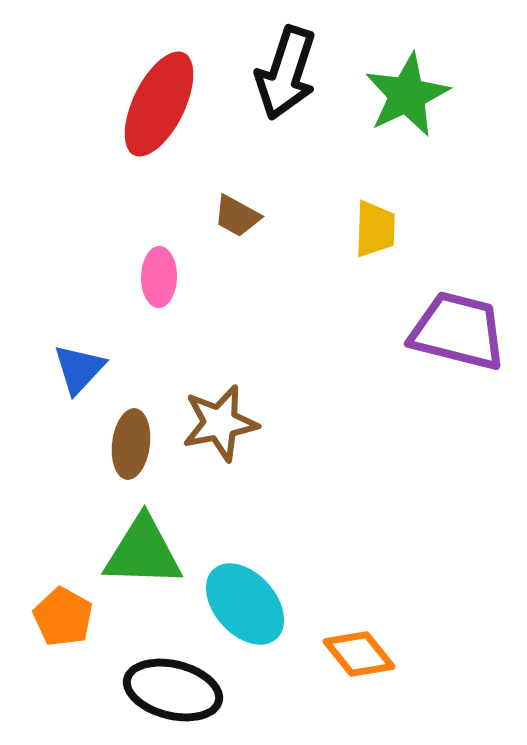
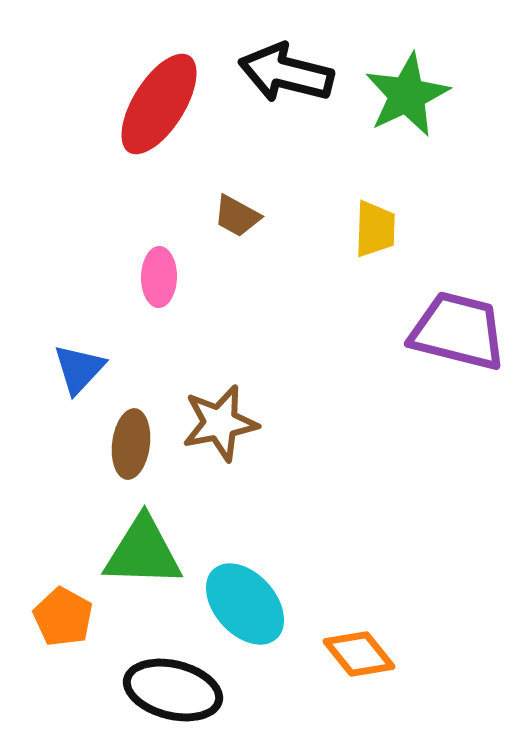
black arrow: rotated 86 degrees clockwise
red ellipse: rotated 6 degrees clockwise
